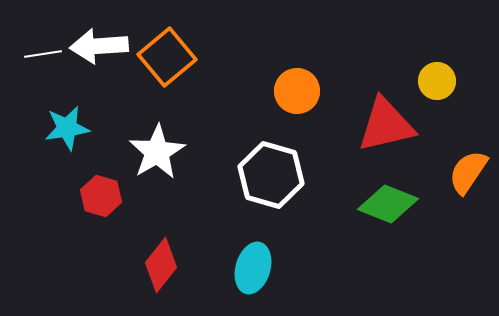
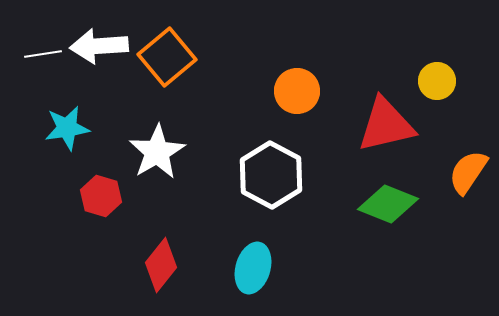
white hexagon: rotated 12 degrees clockwise
